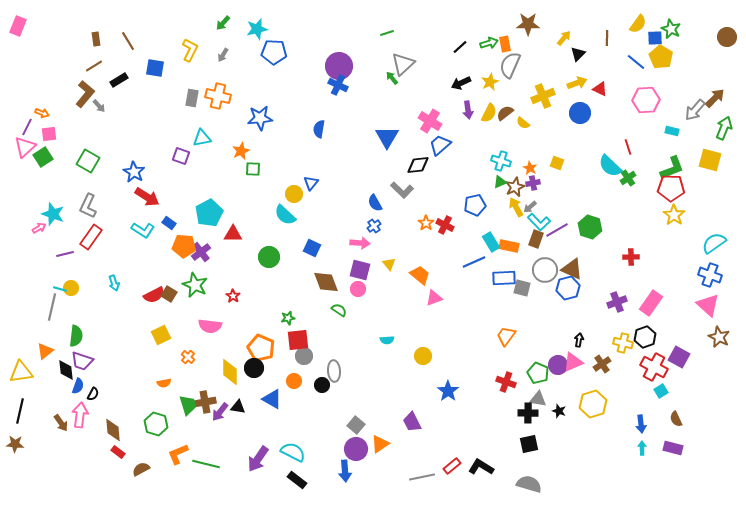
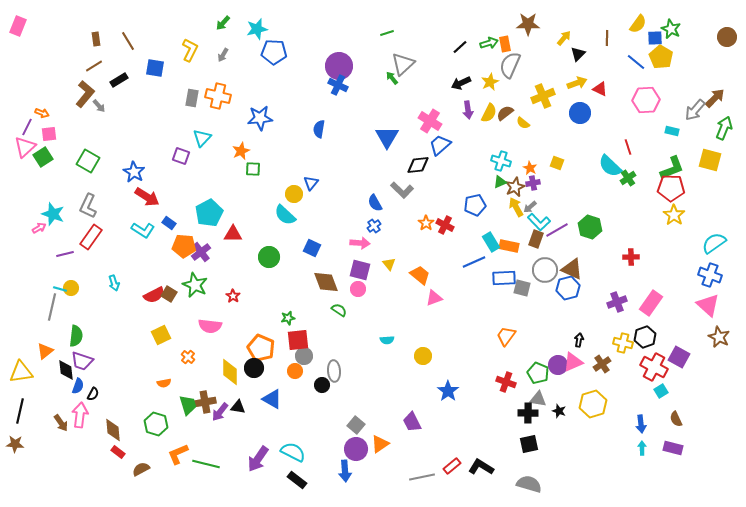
cyan triangle at (202, 138): rotated 36 degrees counterclockwise
orange circle at (294, 381): moved 1 px right, 10 px up
